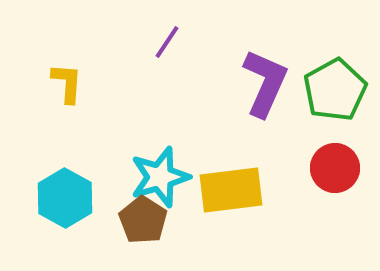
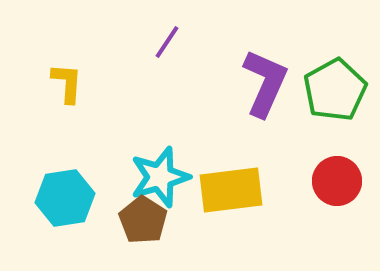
red circle: moved 2 px right, 13 px down
cyan hexagon: rotated 22 degrees clockwise
